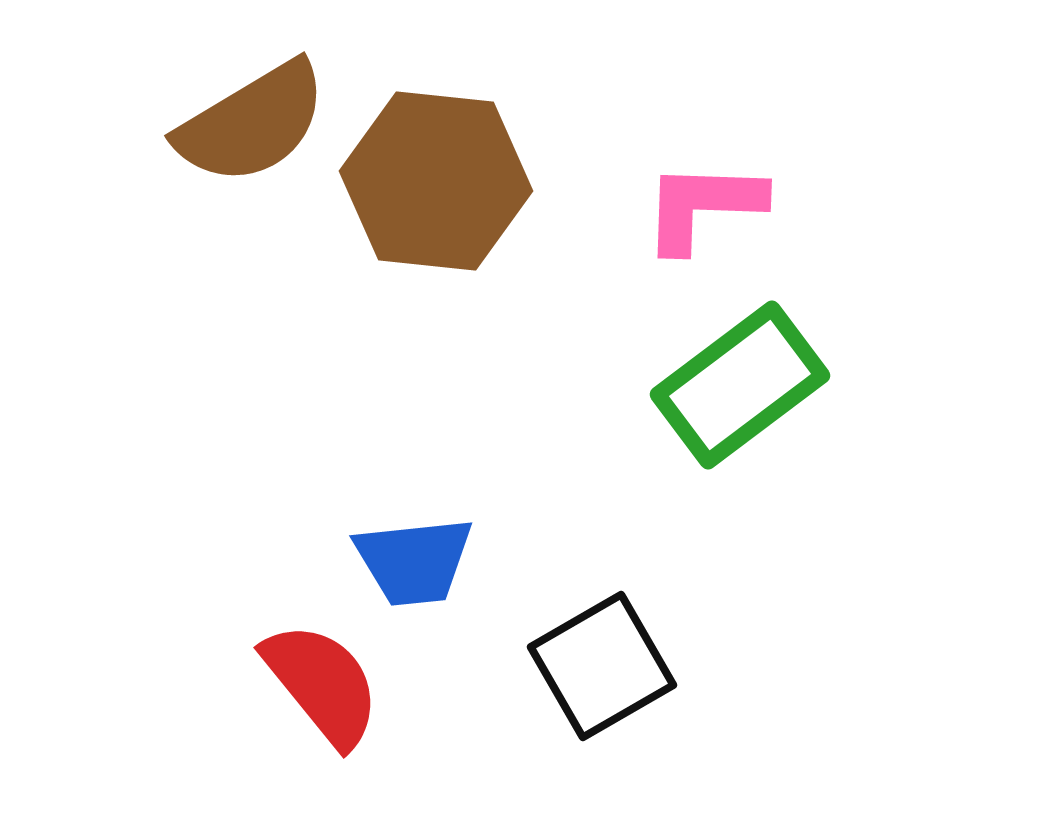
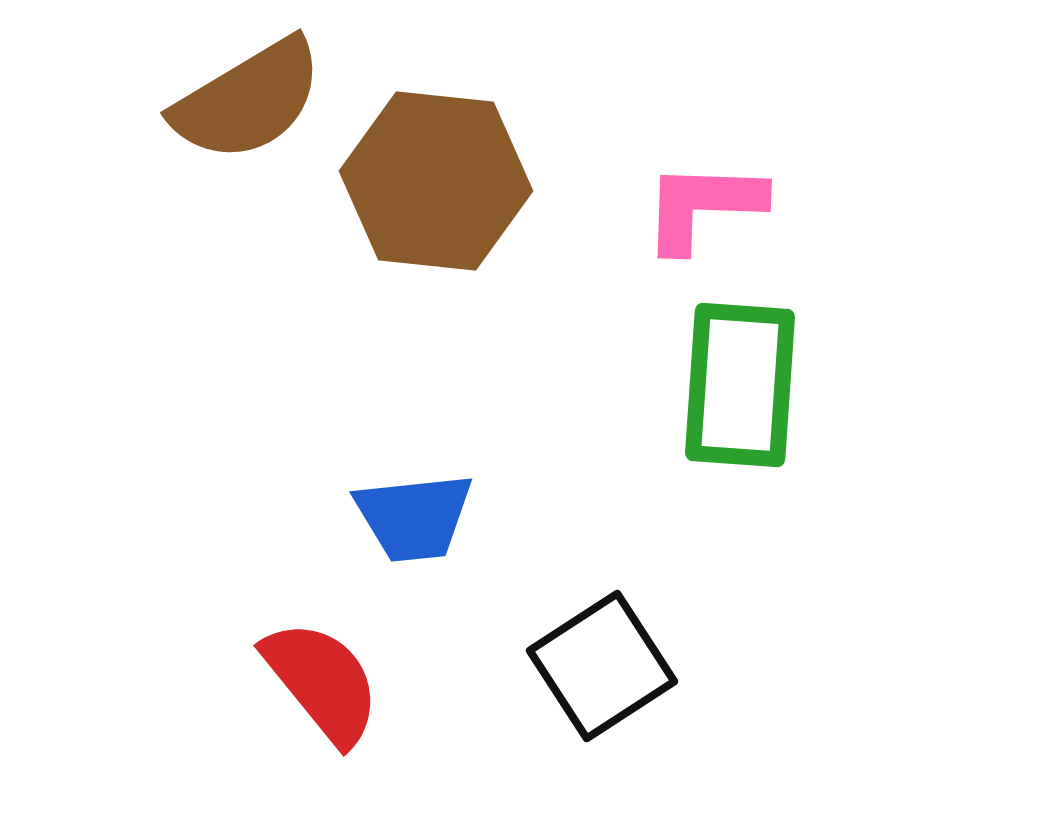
brown semicircle: moved 4 px left, 23 px up
green rectangle: rotated 49 degrees counterclockwise
blue trapezoid: moved 44 px up
black square: rotated 3 degrees counterclockwise
red semicircle: moved 2 px up
